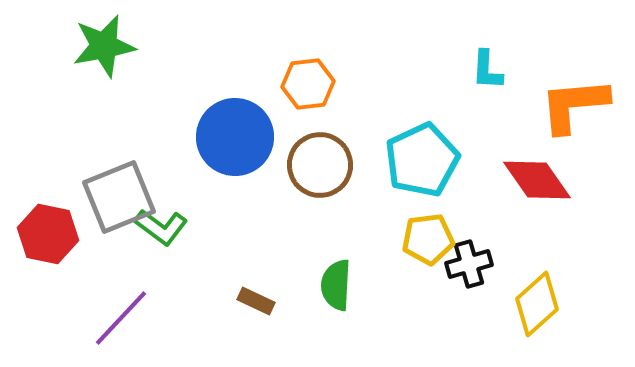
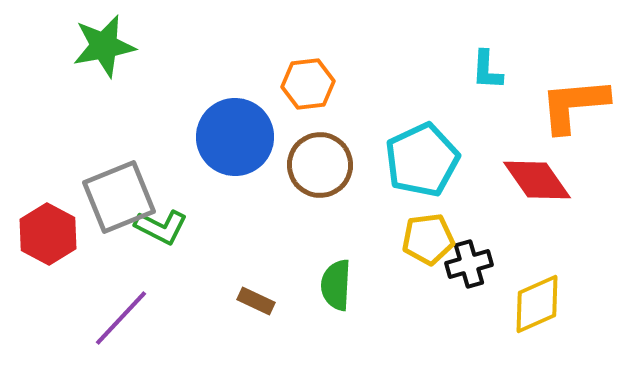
green L-shape: rotated 10 degrees counterclockwise
red hexagon: rotated 16 degrees clockwise
yellow diamond: rotated 18 degrees clockwise
